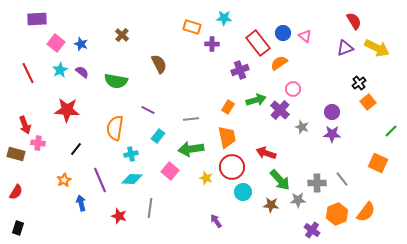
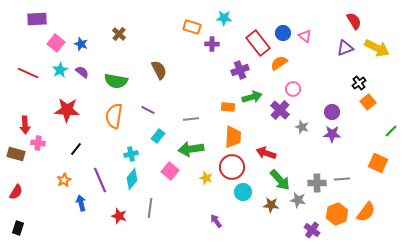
brown cross at (122, 35): moved 3 px left, 1 px up
brown semicircle at (159, 64): moved 6 px down
red line at (28, 73): rotated 40 degrees counterclockwise
green arrow at (256, 100): moved 4 px left, 3 px up
orange rectangle at (228, 107): rotated 64 degrees clockwise
red arrow at (25, 125): rotated 18 degrees clockwise
orange semicircle at (115, 128): moved 1 px left, 12 px up
orange trapezoid at (227, 137): moved 6 px right; rotated 15 degrees clockwise
cyan diamond at (132, 179): rotated 55 degrees counterclockwise
gray line at (342, 179): rotated 56 degrees counterclockwise
gray star at (298, 200): rotated 14 degrees clockwise
